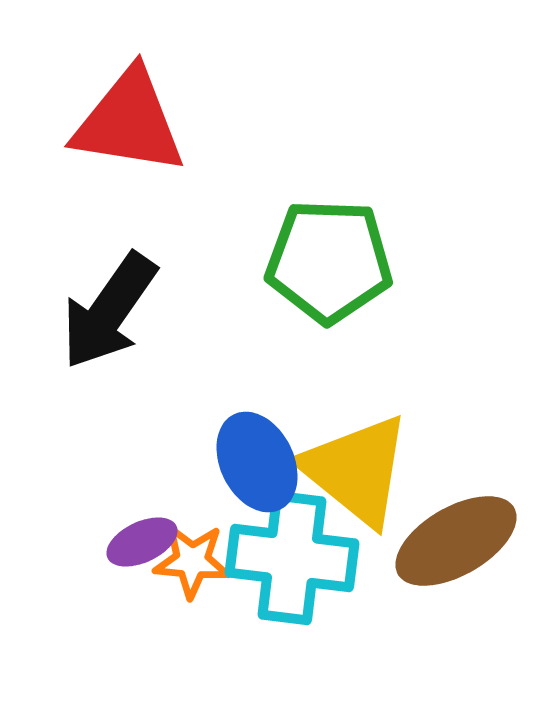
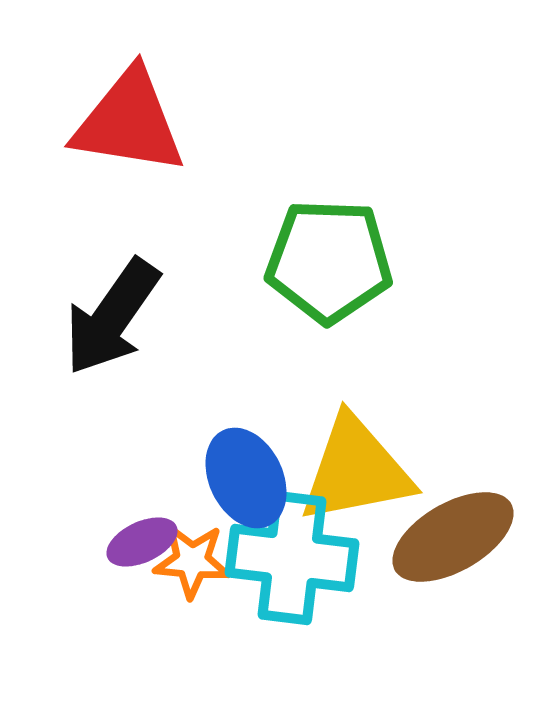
black arrow: moved 3 px right, 6 px down
blue ellipse: moved 11 px left, 16 px down
yellow triangle: rotated 50 degrees counterclockwise
brown ellipse: moved 3 px left, 4 px up
